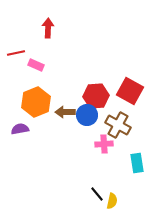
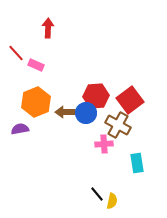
red line: rotated 60 degrees clockwise
red square: moved 9 px down; rotated 24 degrees clockwise
blue circle: moved 1 px left, 2 px up
